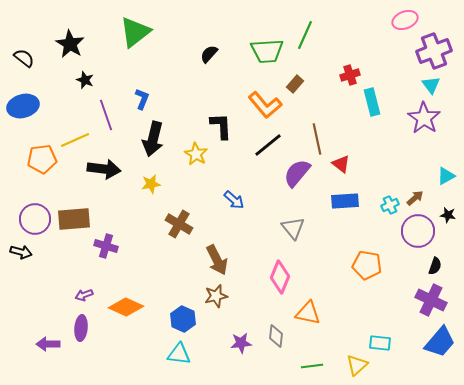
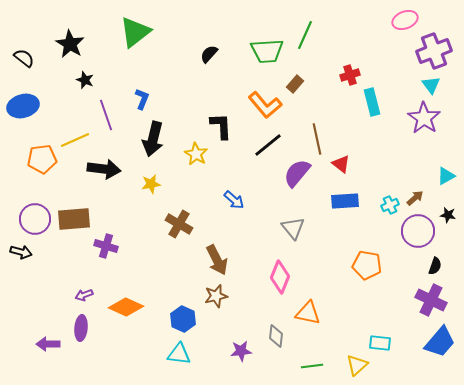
purple star at (241, 343): moved 8 px down
